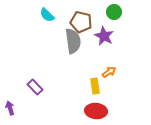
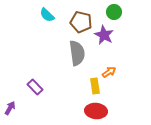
purple star: moved 1 px up
gray semicircle: moved 4 px right, 12 px down
purple arrow: rotated 48 degrees clockwise
